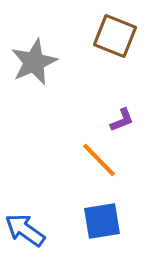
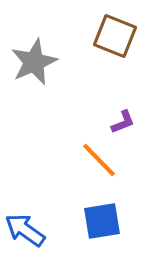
purple L-shape: moved 1 px right, 2 px down
